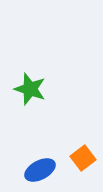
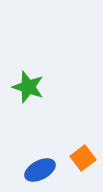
green star: moved 2 px left, 2 px up
